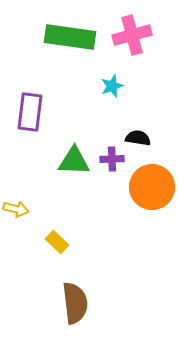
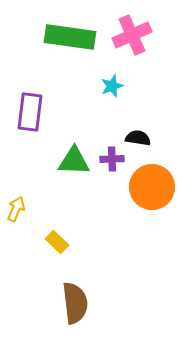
pink cross: rotated 9 degrees counterclockwise
yellow arrow: rotated 80 degrees counterclockwise
